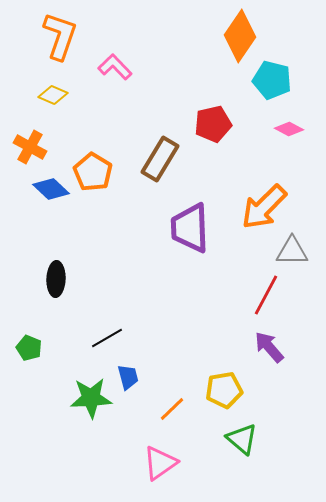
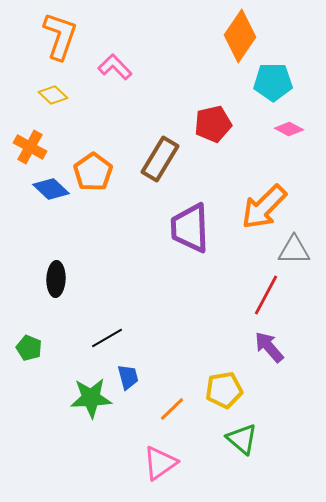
cyan pentagon: moved 1 px right, 2 px down; rotated 15 degrees counterclockwise
yellow diamond: rotated 20 degrees clockwise
orange pentagon: rotated 6 degrees clockwise
gray triangle: moved 2 px right, 1 px up
